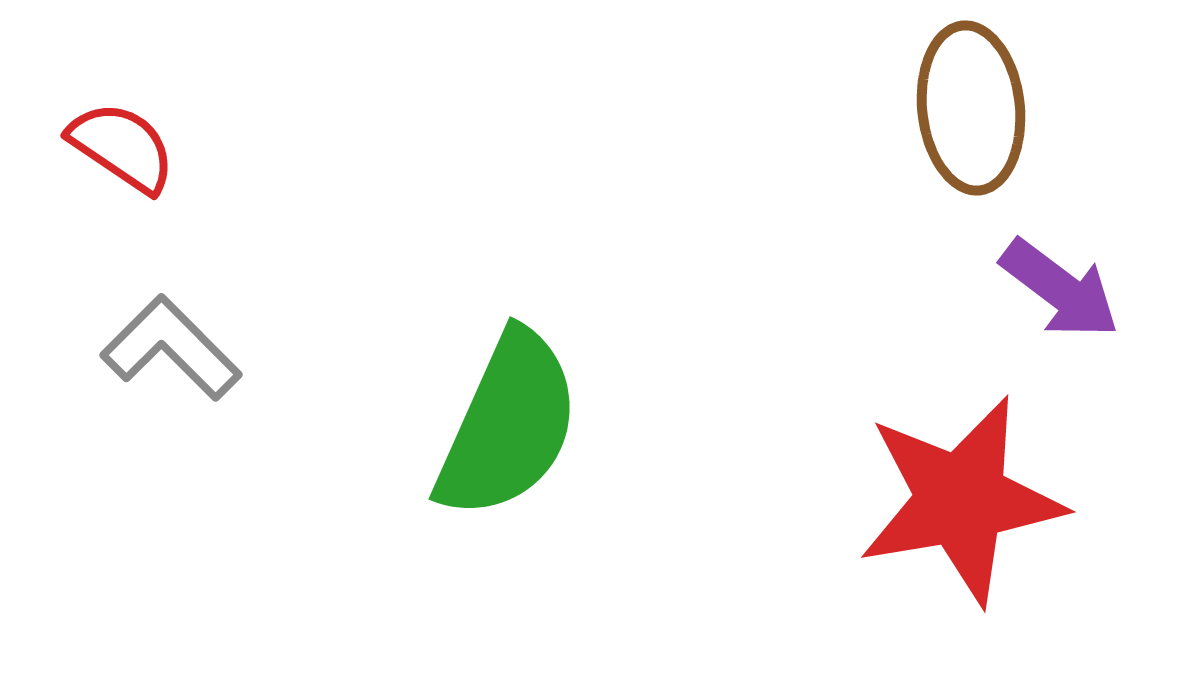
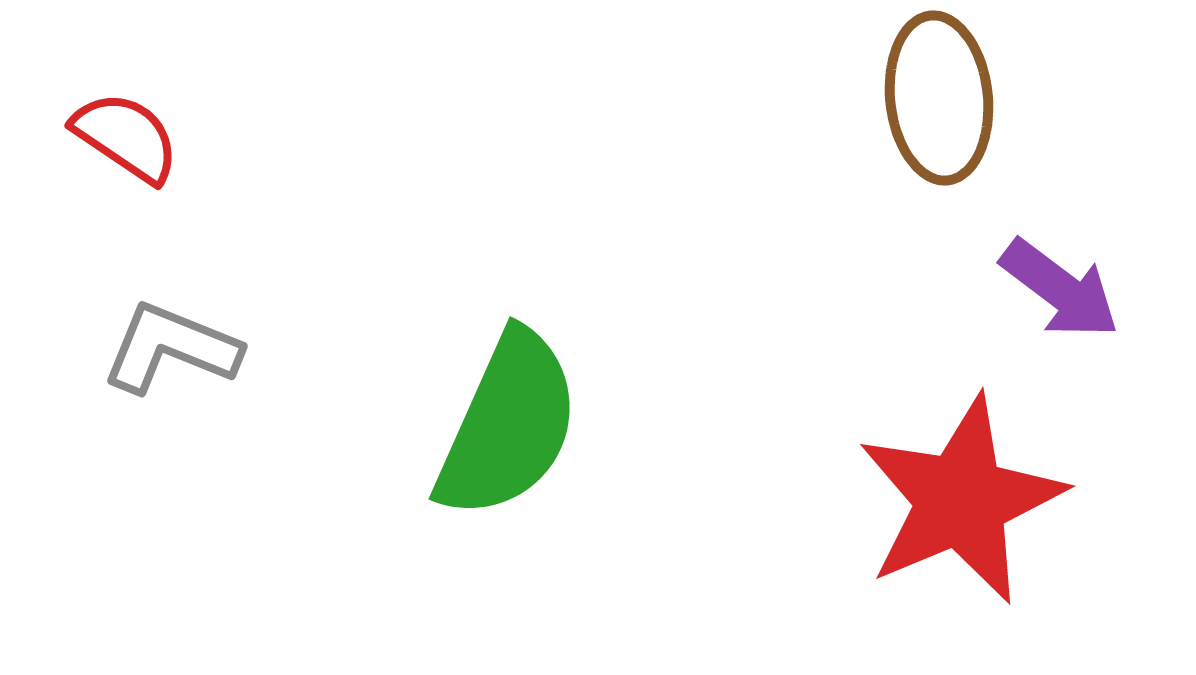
brown ellipse: moved 32 px left, 10 px up
red semicircle: moved 4 px right, 10 px up
gray L-shape: rotated 23 degrees counterclockwise
red star: rotated 13 degrees counterclockwise
